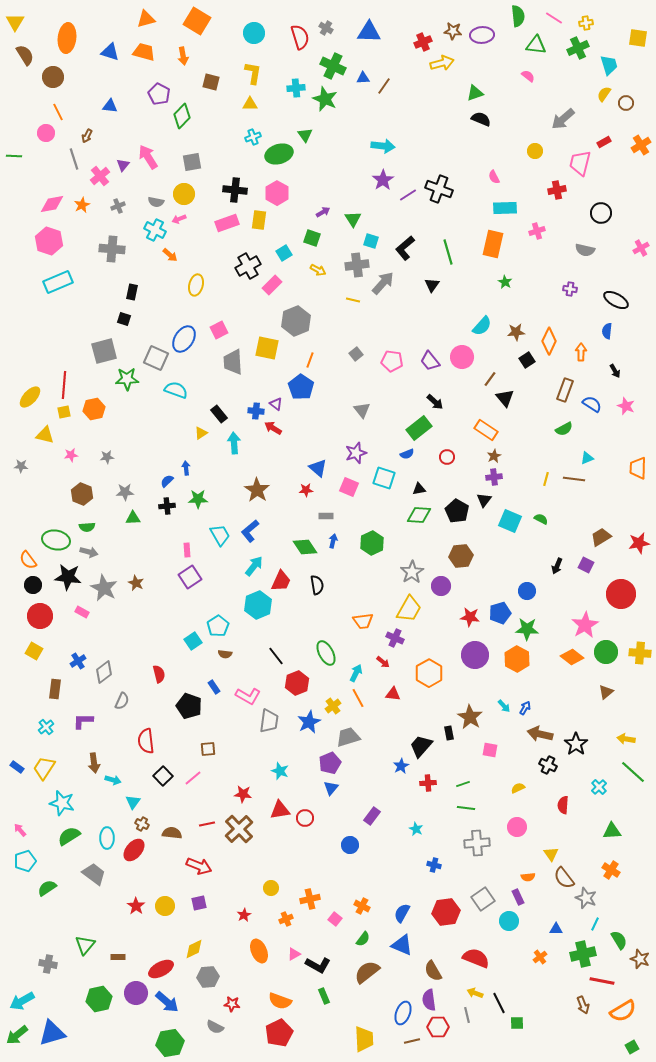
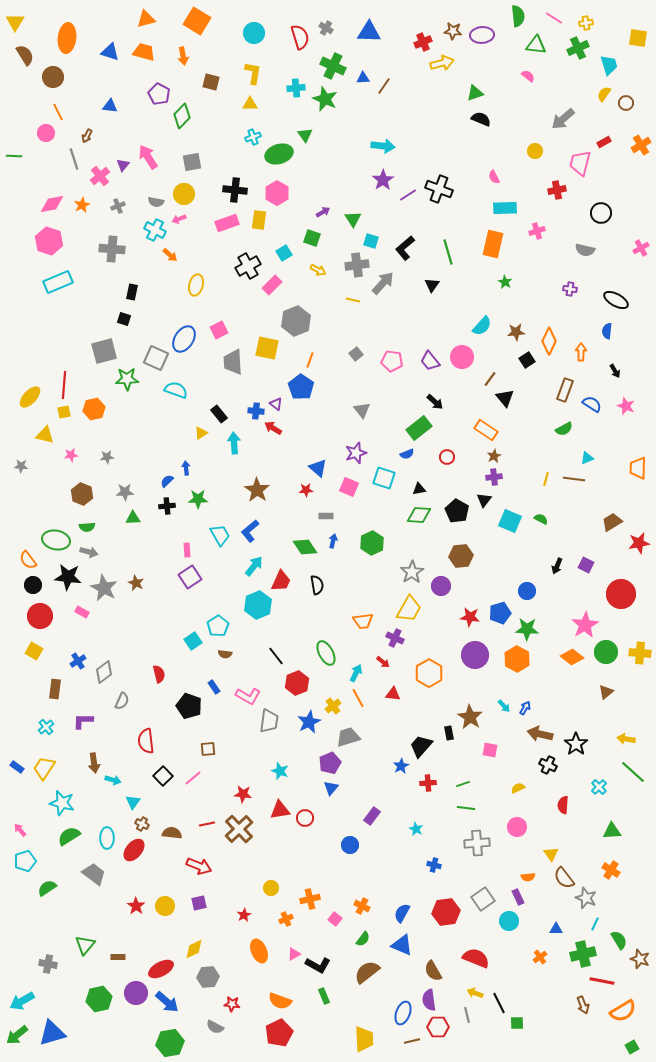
brown trapezoid at (601, 537): moved 11 px right, 15 px up
